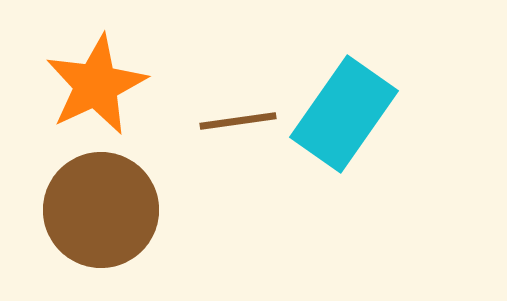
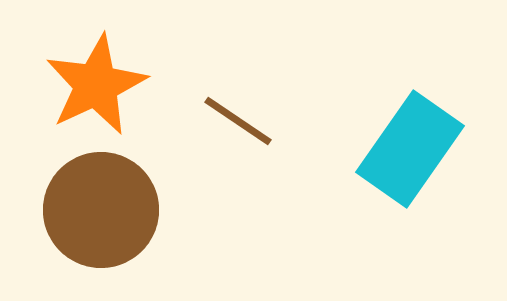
cyan rectangle: moved 66 px right, 35 px down
brown line: rotated 42 degrees clockwise
